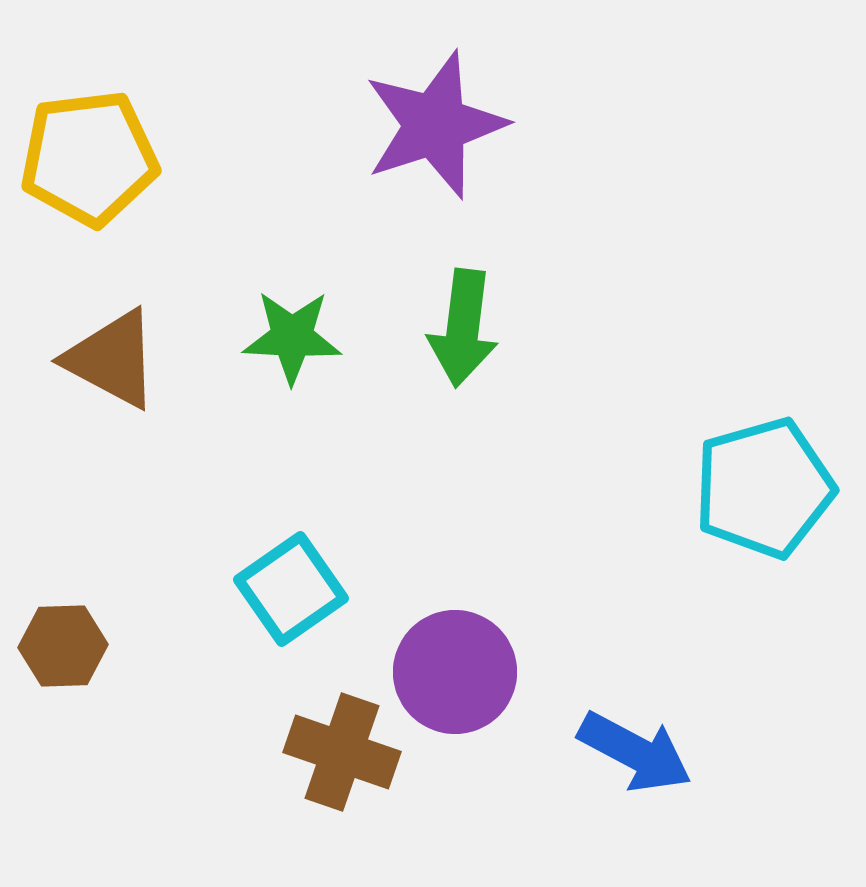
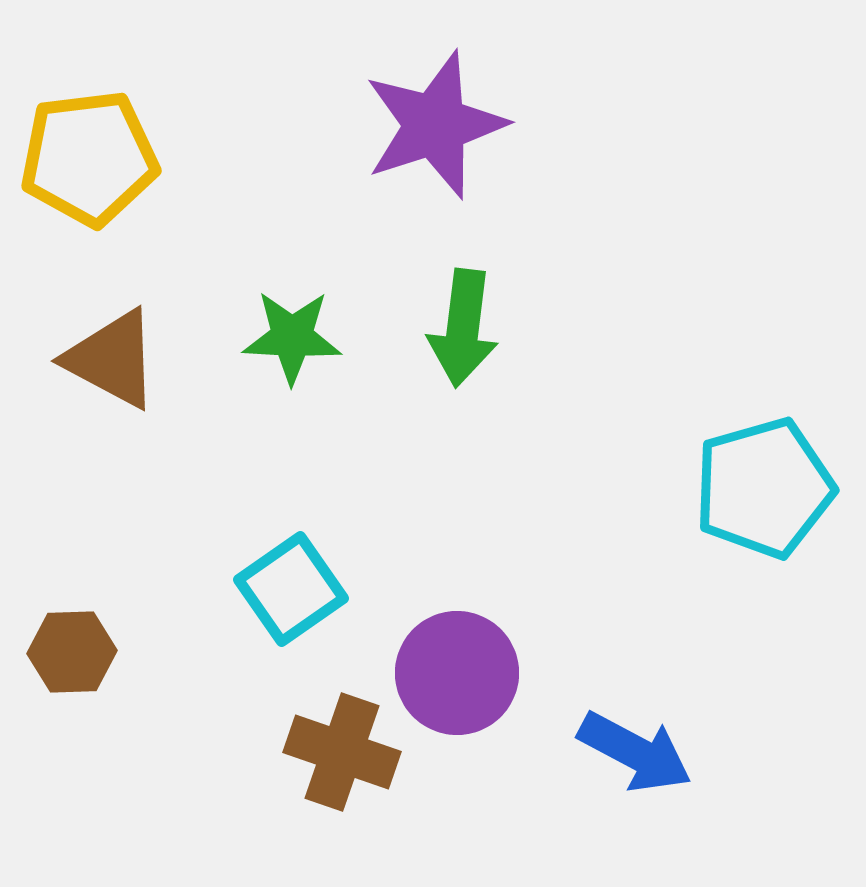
brown hexagon: moved 9 px right, 6 px down
purple circle: moved 2 px right, 1 px down
